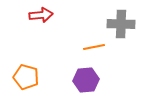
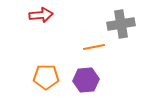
gray cross: rotated 12 degrees counterclockwise
orange pentagon: moved 20 px right; rotated 15 degrees counterclockwise
